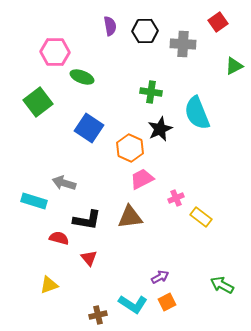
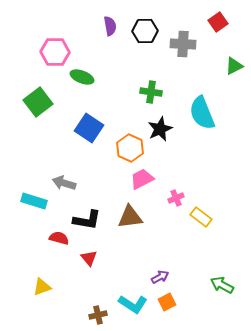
cyan semicircle: moved 5 px right
yellow triangle: moved 7 px left, 2 px down
